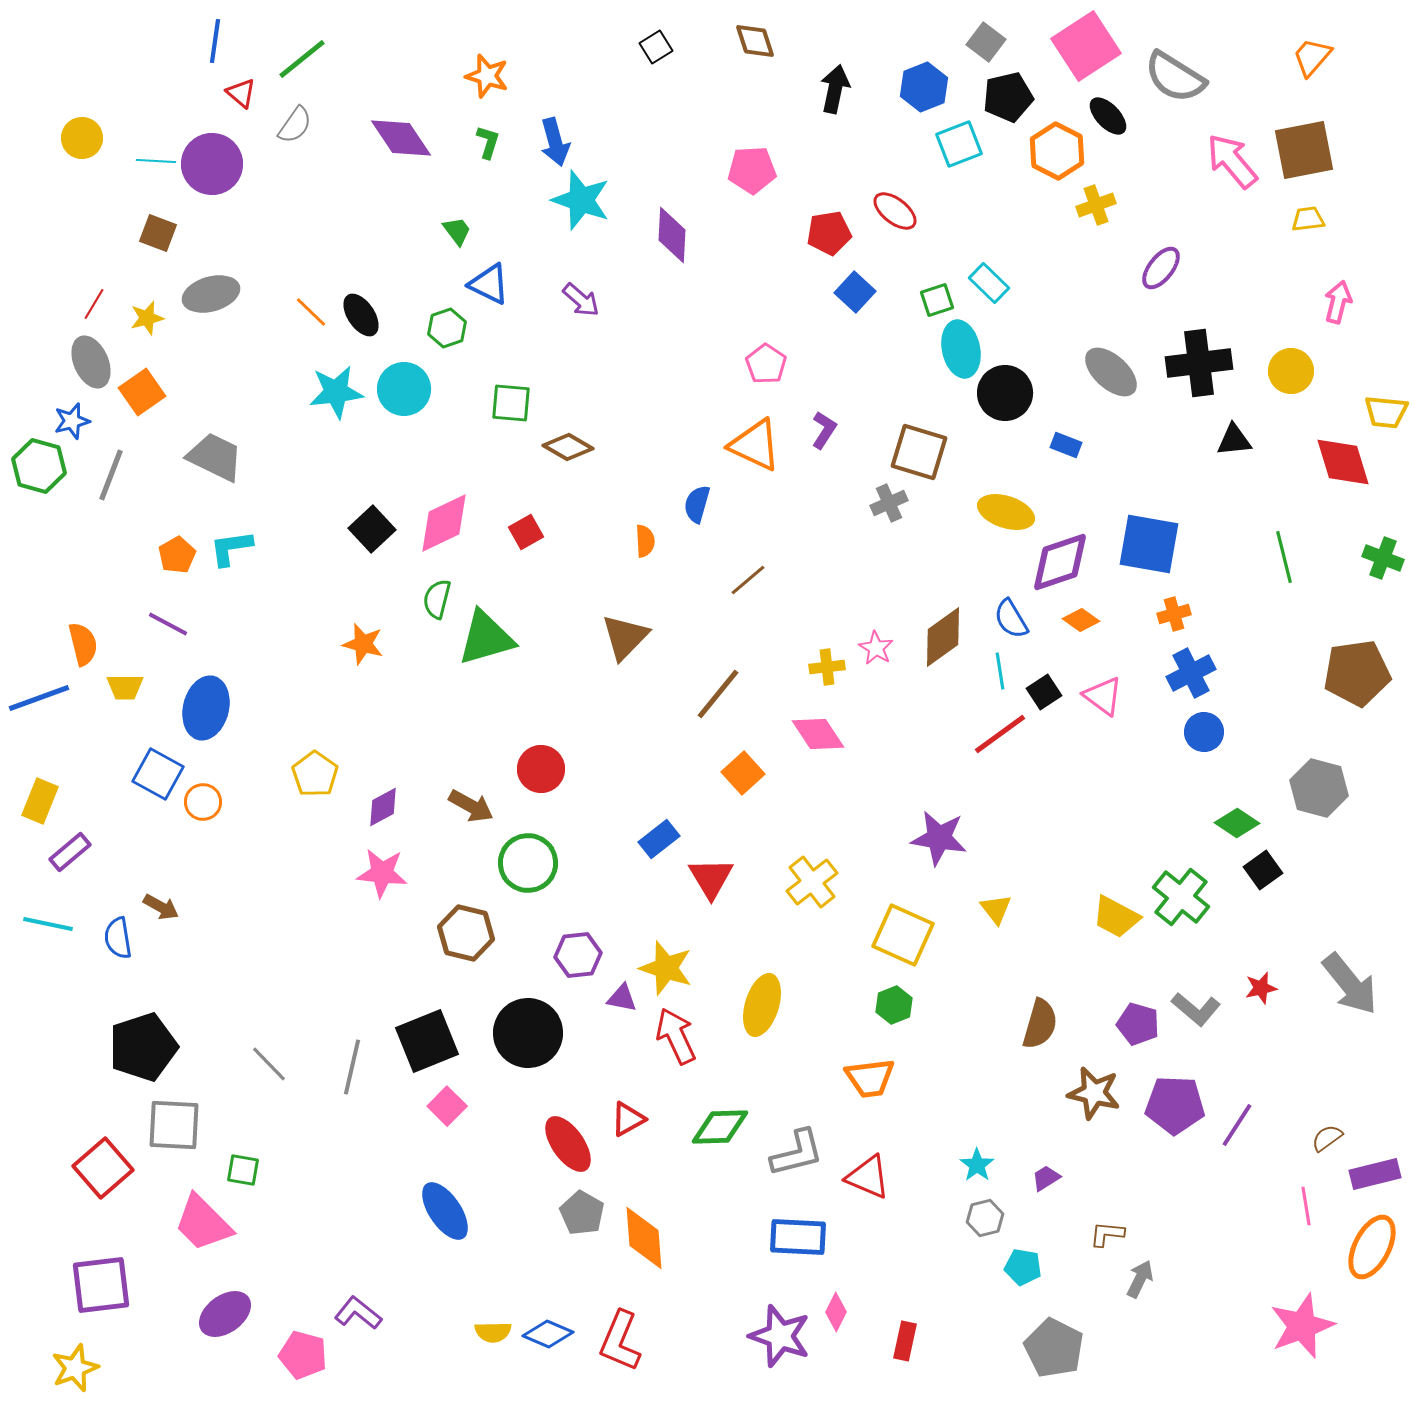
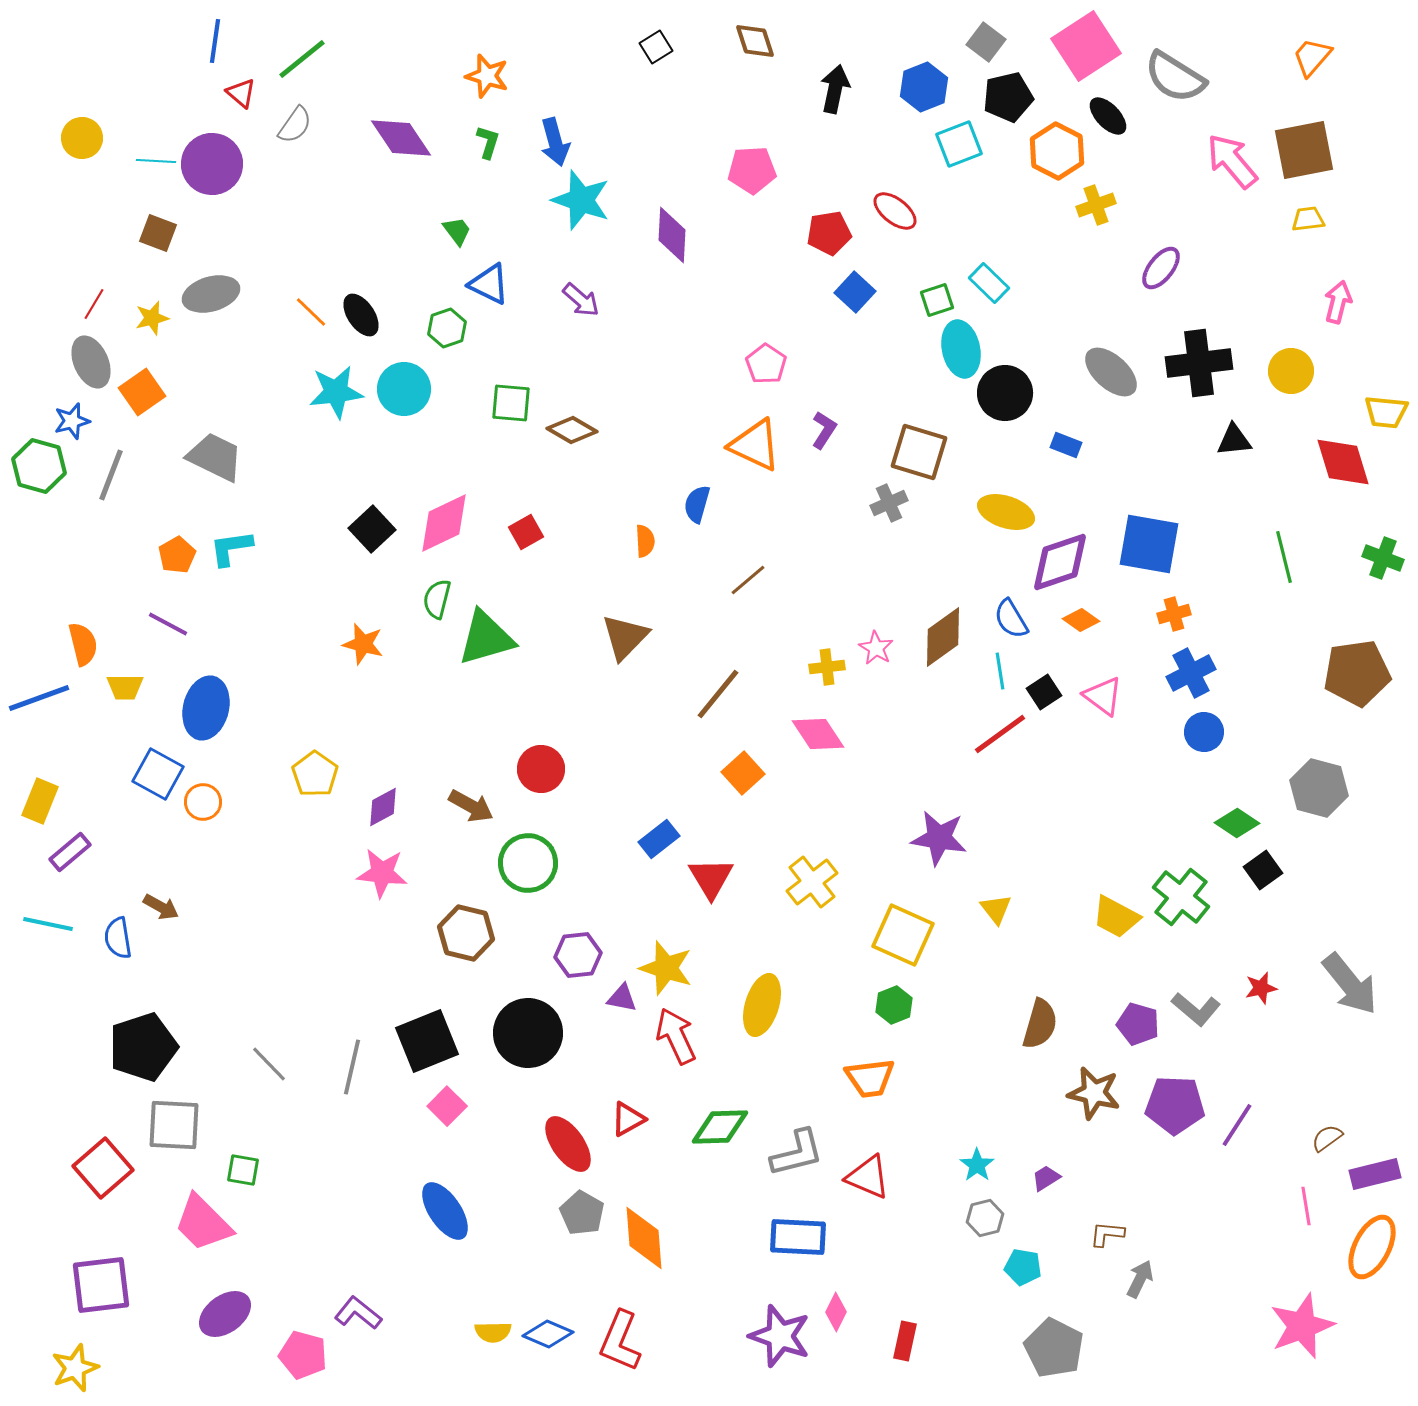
yellow star at (147, 318): moved 5 px right
brown diamond at (568, 447): moved 4 px right, 17 px up
